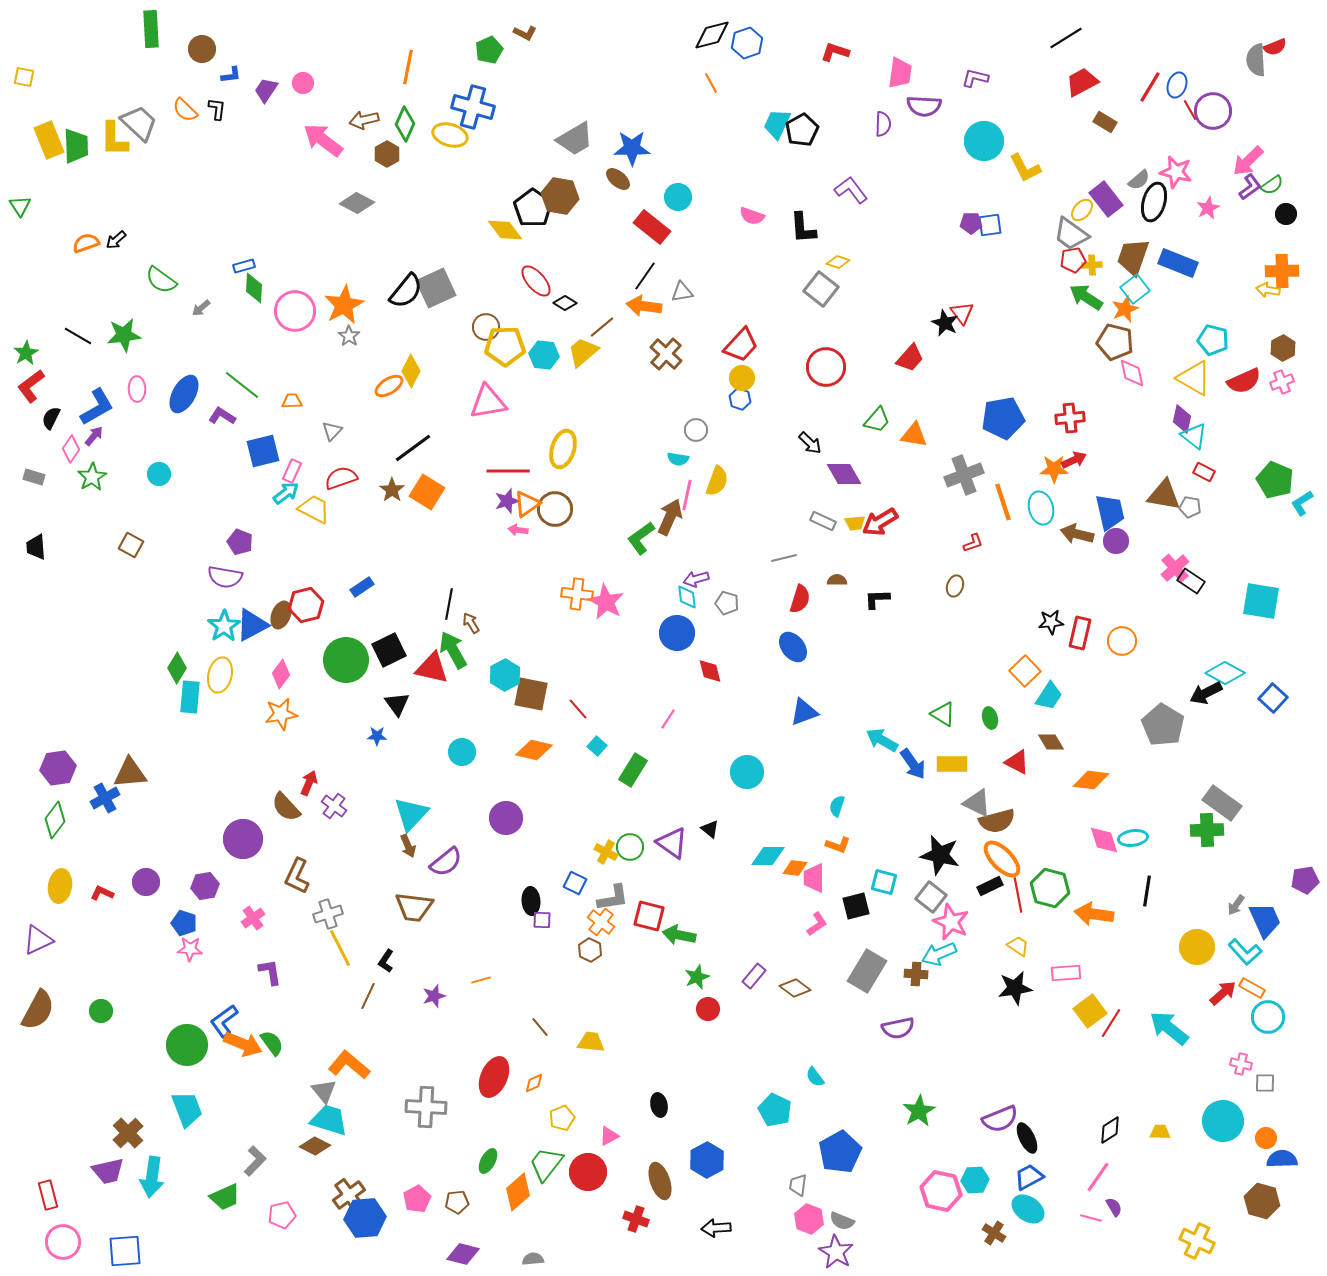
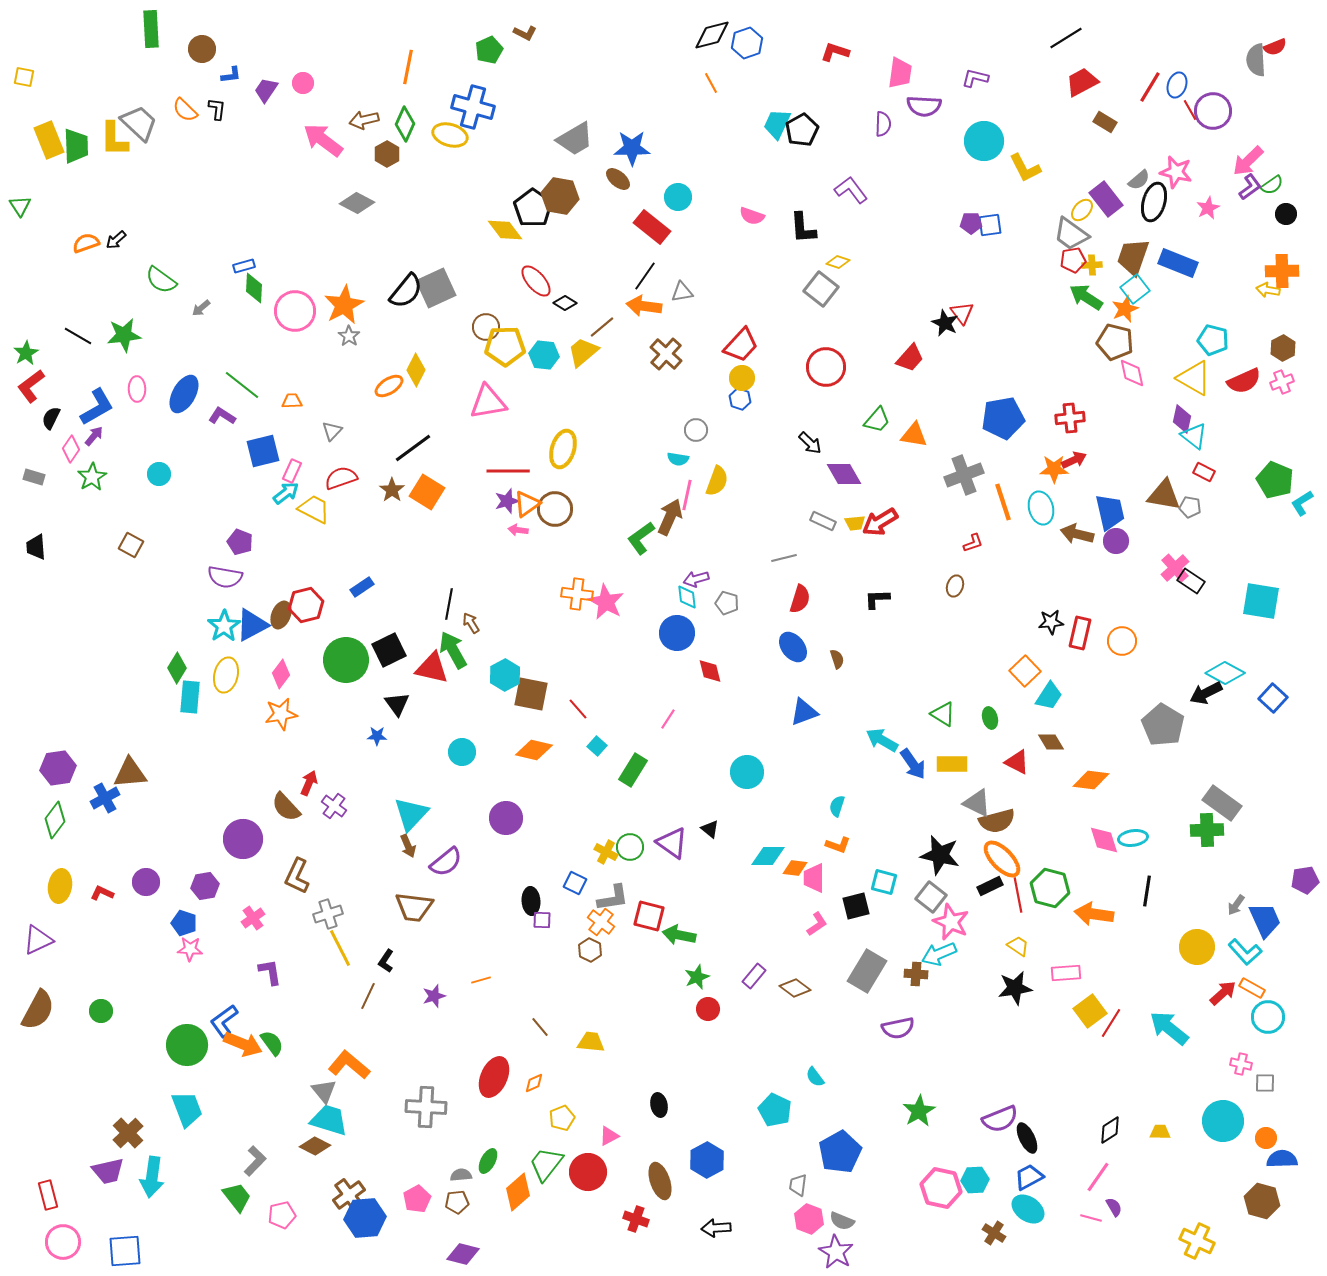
yellow diamond at (411, 371): moved 5 px right, 1 px up
brown semicircle at (837, 580): moved 79 px down; rotated 72 degrees clockwise
yellow ellipse at (220, 675): moved 6 px right
pink hexagon at (941, 1191): moved 3 px up
green trapezoid at (225, 1197): moved 12 px right; rotated 104 degrees counterclockwise
gray semicircle at (533, 1259): moved 72 px left, 84 px up
